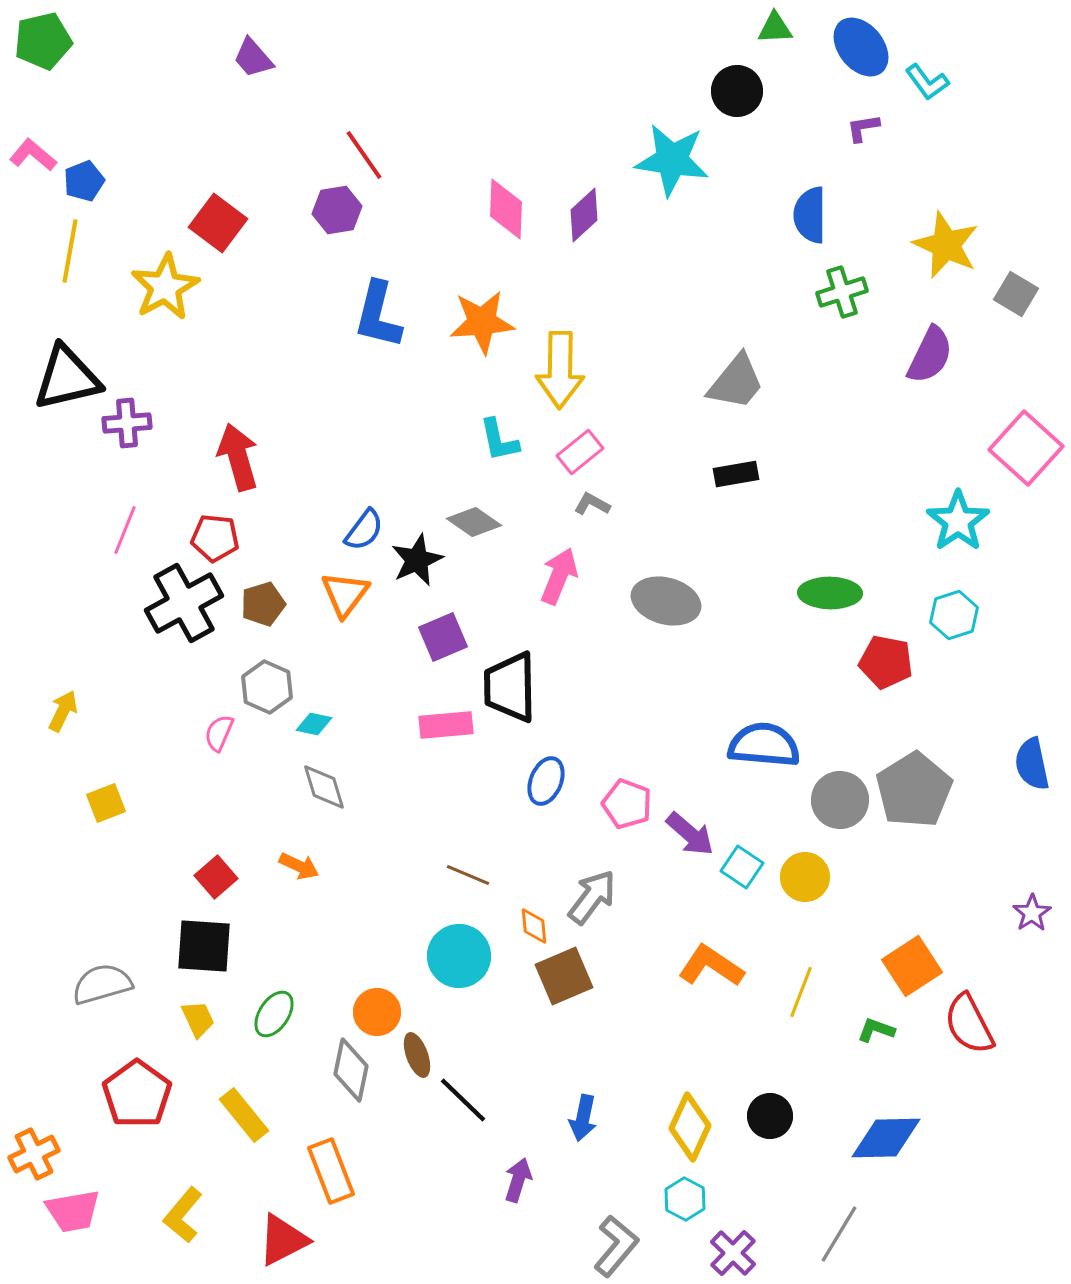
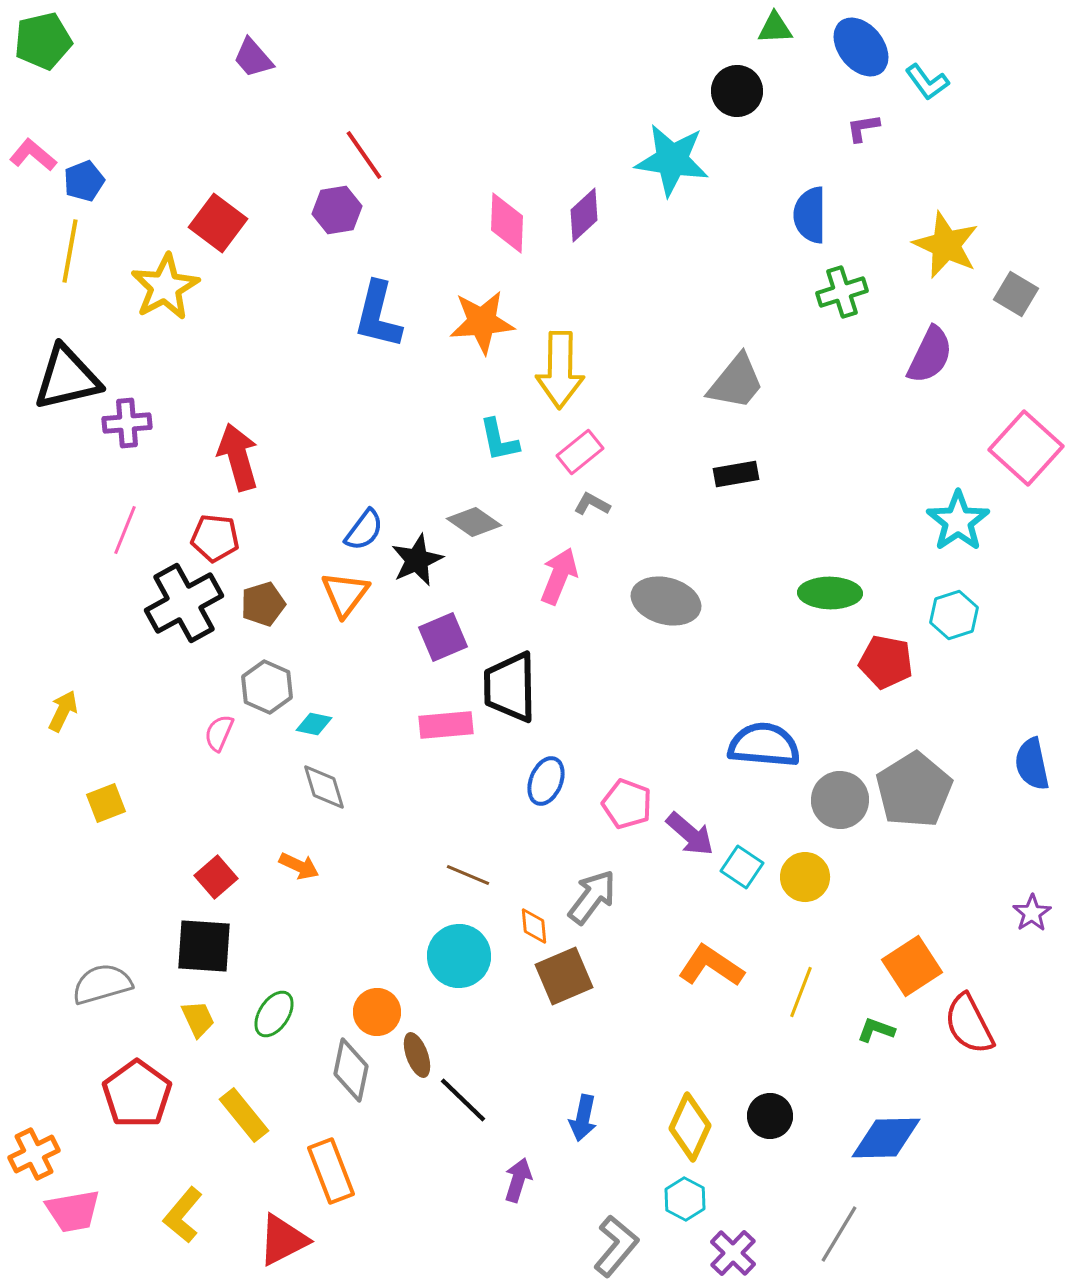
pink diamond at (506, 209): moved 1 px right, 14 px down
